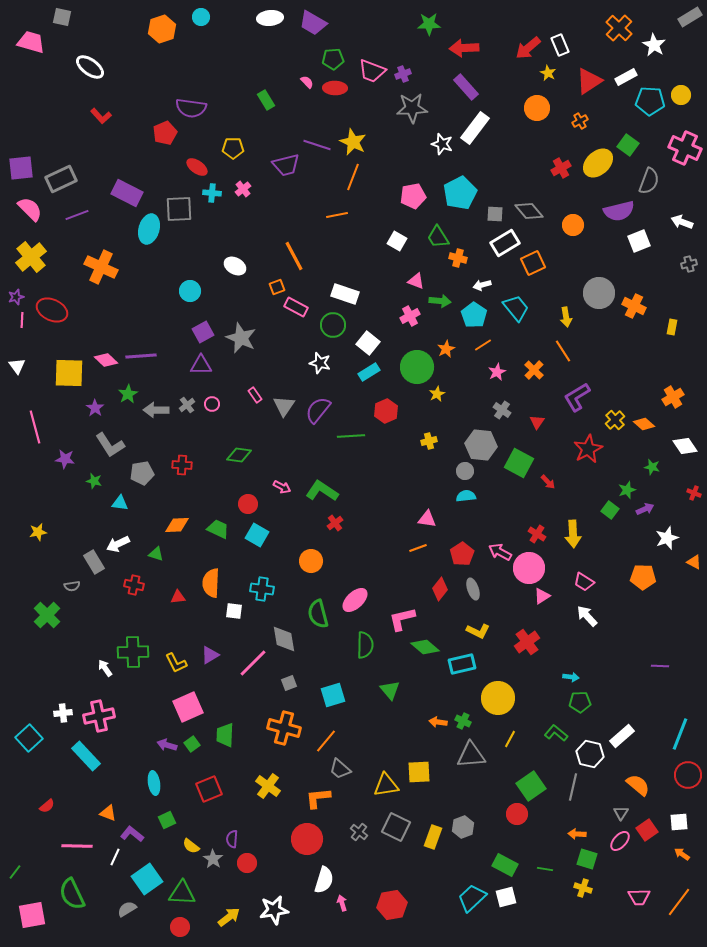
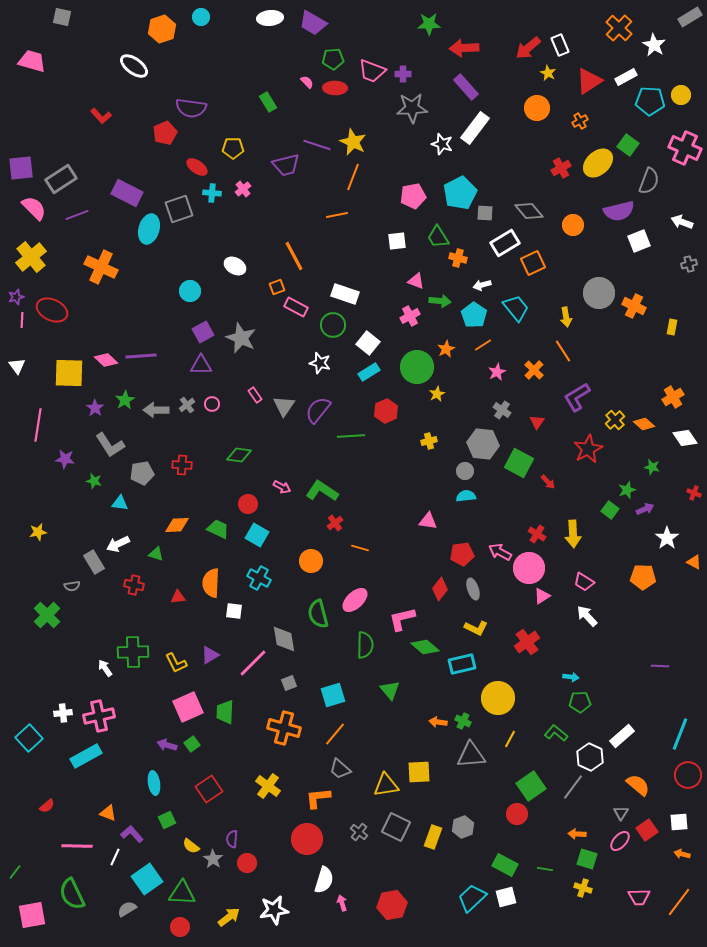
pink trapezoid at (31, 42): moved 1 px right, 19 px down
white ellipse at (90, 67): moved 44 px right, 1 px up
purple cross at (403, 74): rotated 21 degrees clockwise
green rectangle at (266, 100): moved 2 px right, 2 px down
gray rectangle at (61, 179): rotated 8 degrees counterclockwise
pink semicircle at (30, 209): moved 4 px right, 1 px up
gray square at (179, 209): rotated 16 degrees counterclockwise
gray square at (495, 214): moved 10 px left, 1 px up
white square at (397, 241): rotated 36 degrees counterclockwise
green star at (128, 394): moved 3 px left, 6 px down
pink line at (35, 427): moved 3 px right, 2 px up; rotated 24 degrees clockwise
gray hexagon at (481, 445): moved 2 px right, 1 px up
white diamond at (685, 446): moved 8 px up
pink triangle at (427, 519): moved 1 px right, 2 px down
white star at (667, 538): rotated 15 degrees counterclockwise
orange line at (418, 548): moved 58 px left; rotated 36 degrees clockwise
red pentagon at (462, 554): rotated 25 degrees clockwise
cyan cross at (262, 589): moved 3 px left, 11 px up; rotated 20 degrees clockwise
yellow L-shape at (478, 631): moved 2 px left, 3 px up
green trapezoid at (225, 735): moved 23 px up
orange line at (326, 741): moved 9 px right, 7 px up
white hexagon at (590, 754): moved 3 px down; rotated 12 degrees clockwise
cyan rectangle at (86, 756): rotated 76 degrees counterclockwise
gray line at (573, 787): rotated 24 degrees clockwise
red square at (209, 789): rotated 12 degrees counterclockwise
purple L-shape at (132, 834): rotated 10 degrees clockwise
orange arrow at (682, 854): rotated 21 degrees counterclockwise
